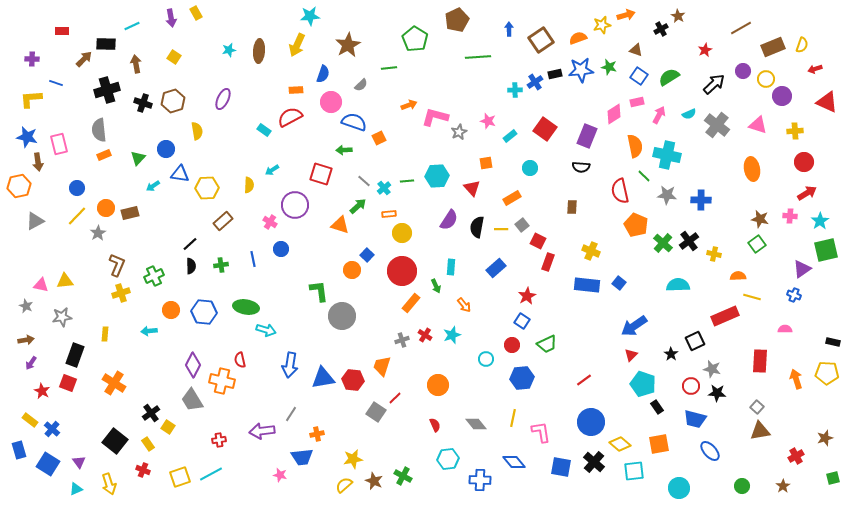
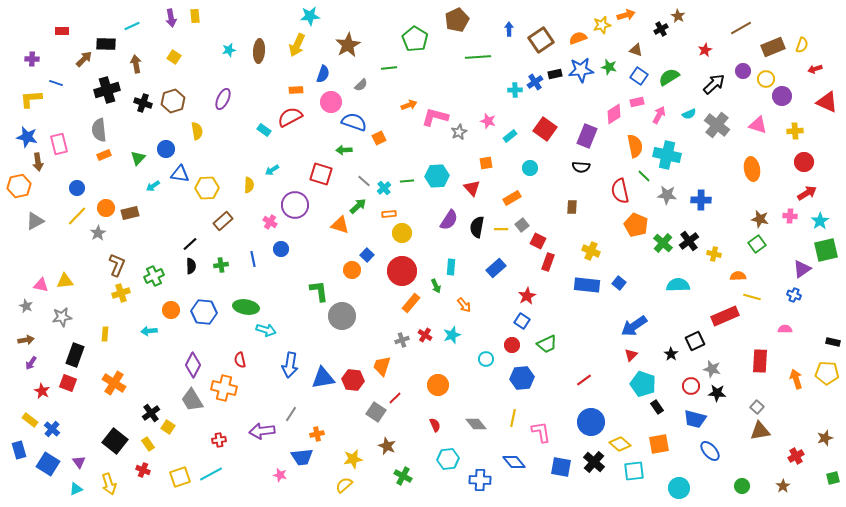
yellow rectangle at (196, 13): moved 1 px left, 3 px down; rotated 24 degrees clockwise
orange cross at (222, 381): moved 2 px right, 7 px down
brown star at (374, 481): moved 13 px right, 35 px up
